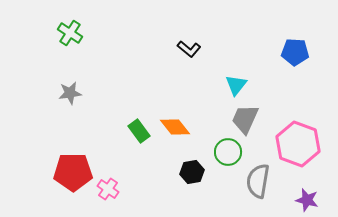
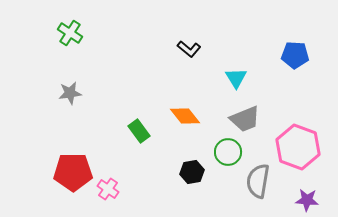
blue pentagon: moved 3 px down
cyan triangle: moved 7 px up; rotated 10 degrees counterclockwise
gray trapezoid: rotated 136 degrees counterclockwise
orange diamond: moved 10 px right, 11 px up
pink hexagon: moved 3 px down
purple star: rotated 10 degrees counterclockwise
